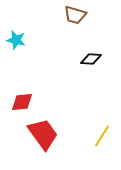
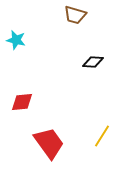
black diamond: moved 2 px right, 3 px down
red trapezoid: moved 6 px right, 9 px down
